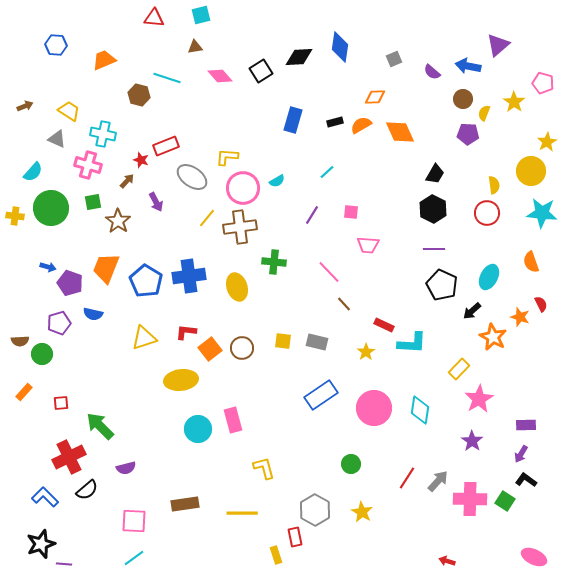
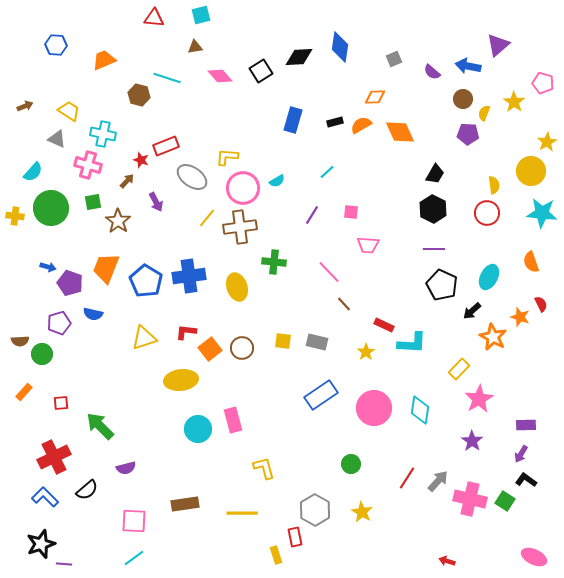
red cross at (69, 457): moved 15 px left
pink cross at (470, 499): rotated 12 degrees clockwise
